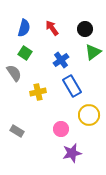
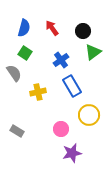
black circle: moved 2 px left, 2 px down
